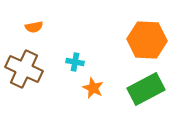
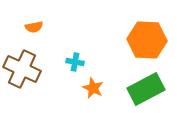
brown cross: moved 2 px left
